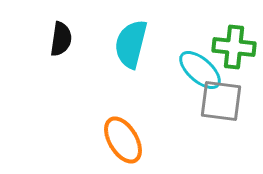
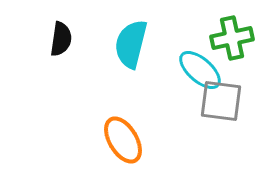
green cross: moved 2 px left, 9 px up; rotated 18 degrees counterclockwise
